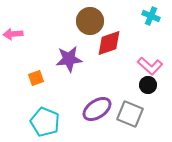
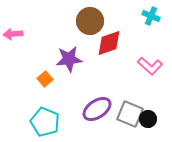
orange square: moved 9 px right, 1 px down; rotated 21 degrees counterclockwise
black circle: moved 34 px down
